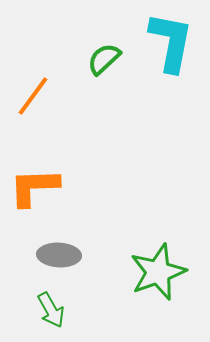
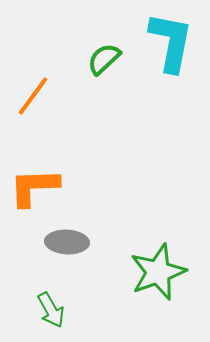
gray ellipse: moved 8 px right, 13 px up
